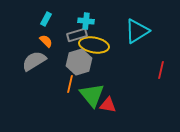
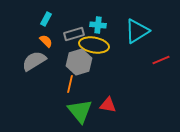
cyan cross: moved 12 px right, 4 px down
gray rectangle: moved 3 px left, 1 px up
red line: moved 10 px up; rotated 54 degrees clockwise
green triangle: moved 12 px left, 16 px down
